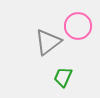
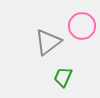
pink circle: moved 4 px right
